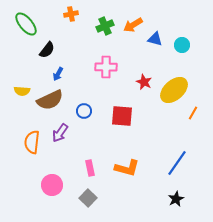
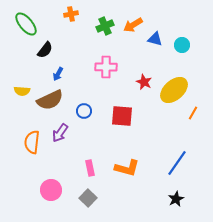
black semicircle: moved 2 px left
pink circle: moved 1 px left, 5 px down
